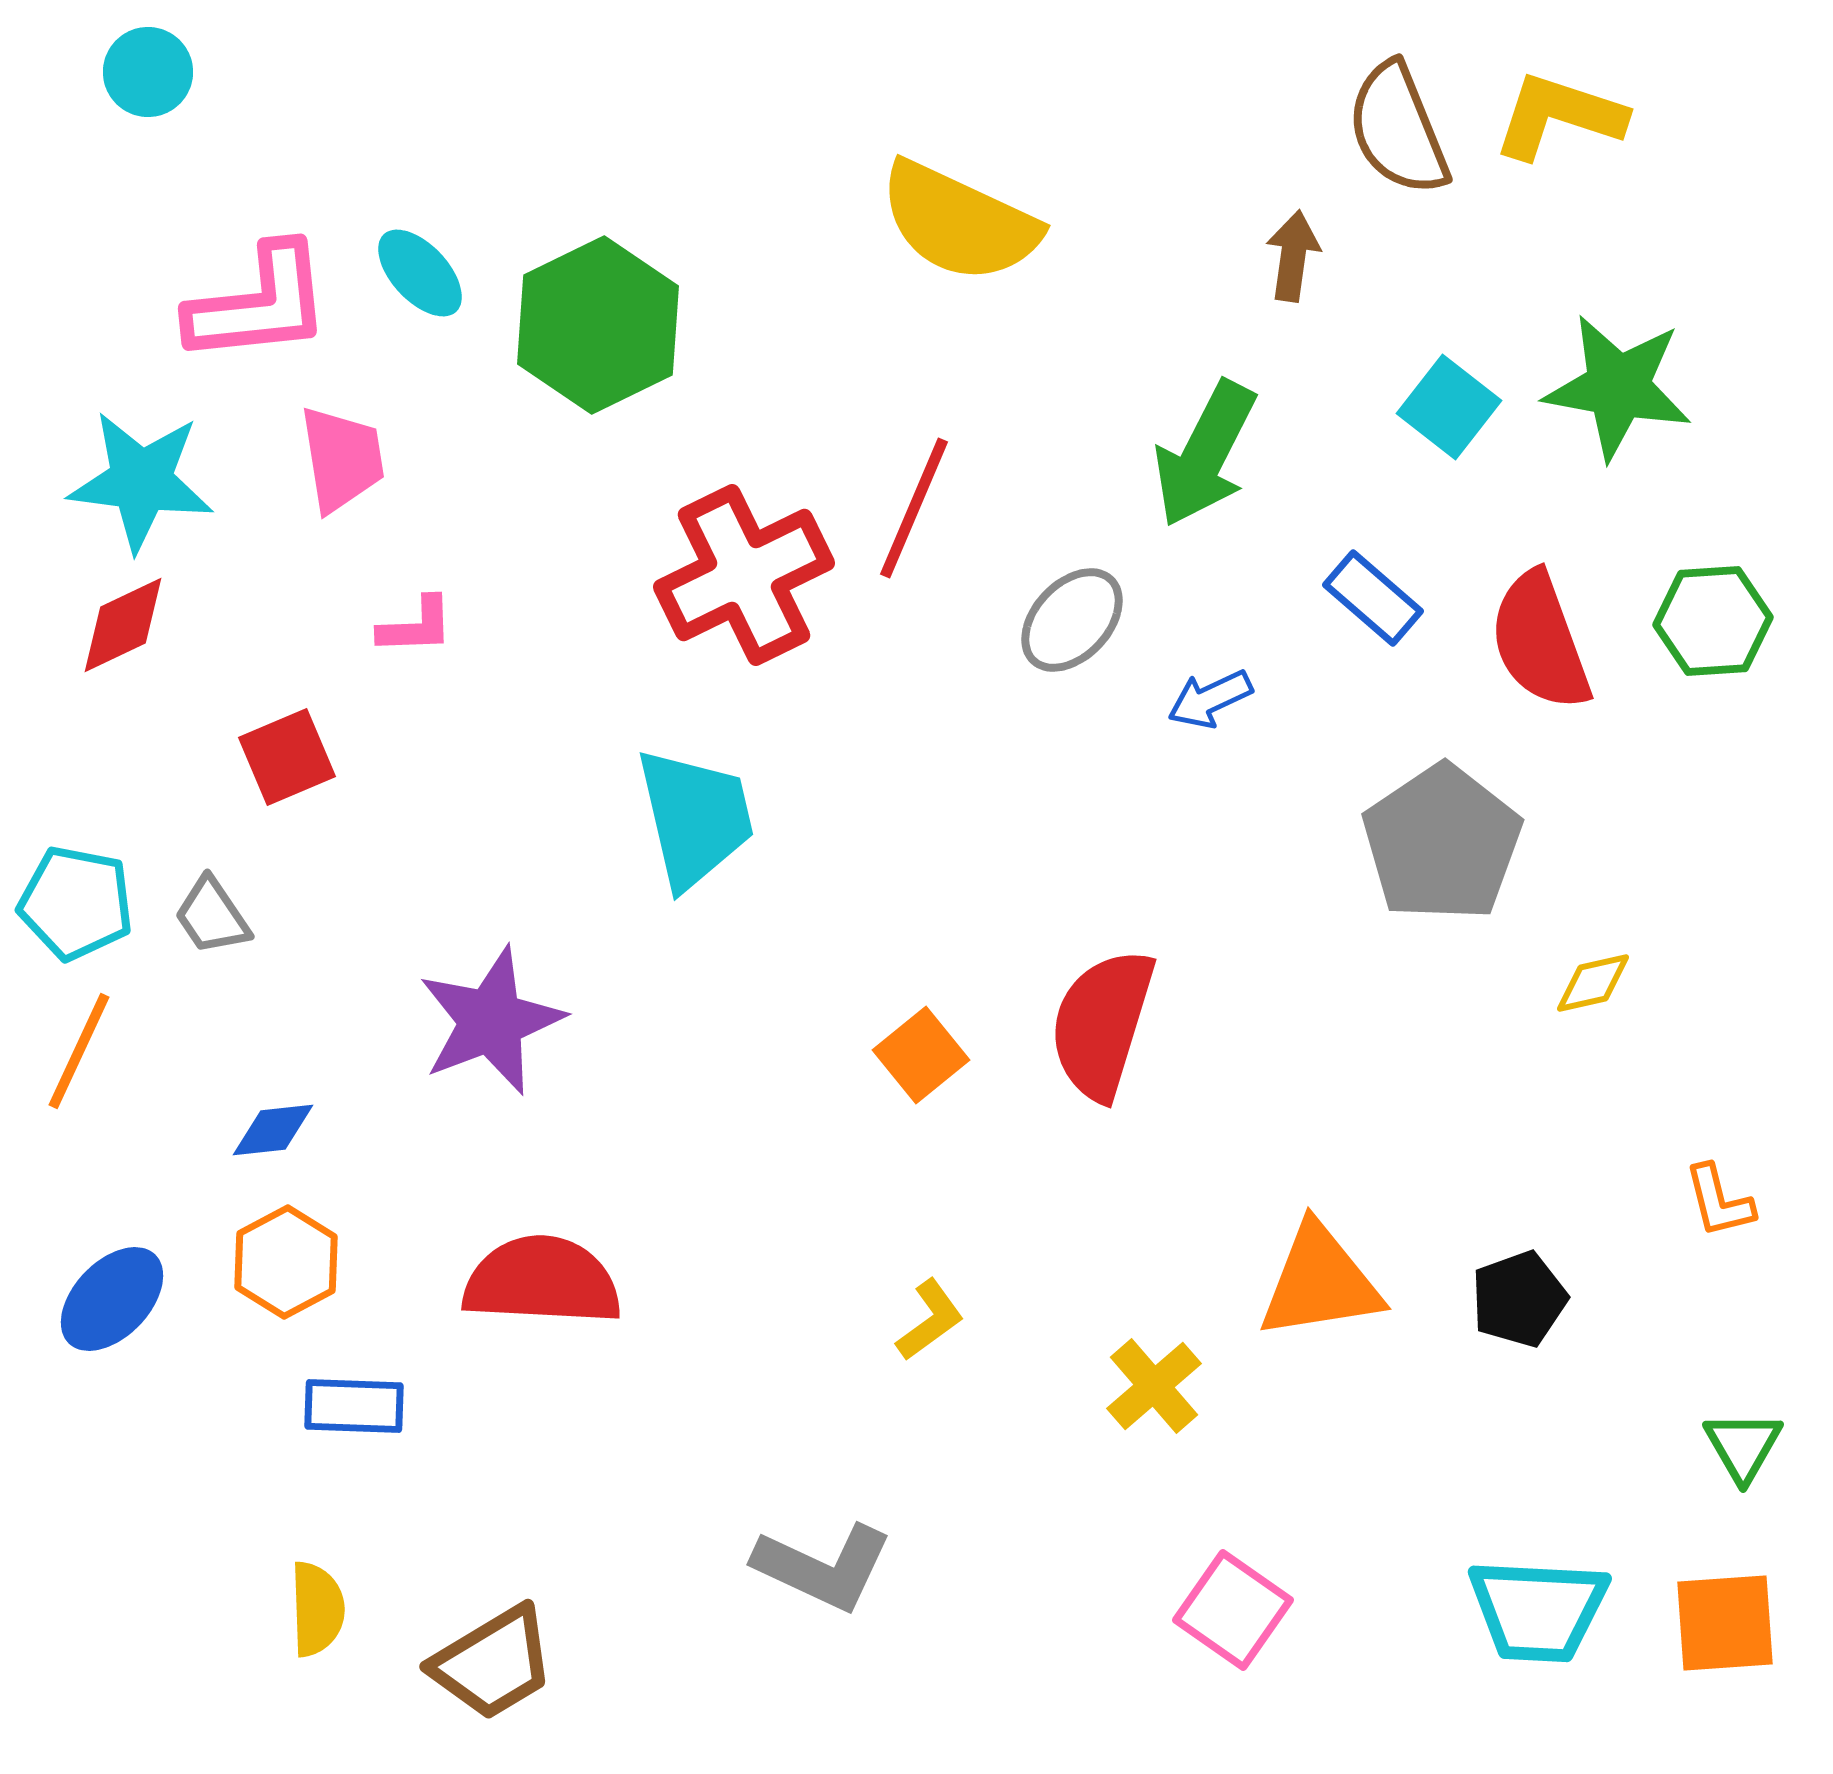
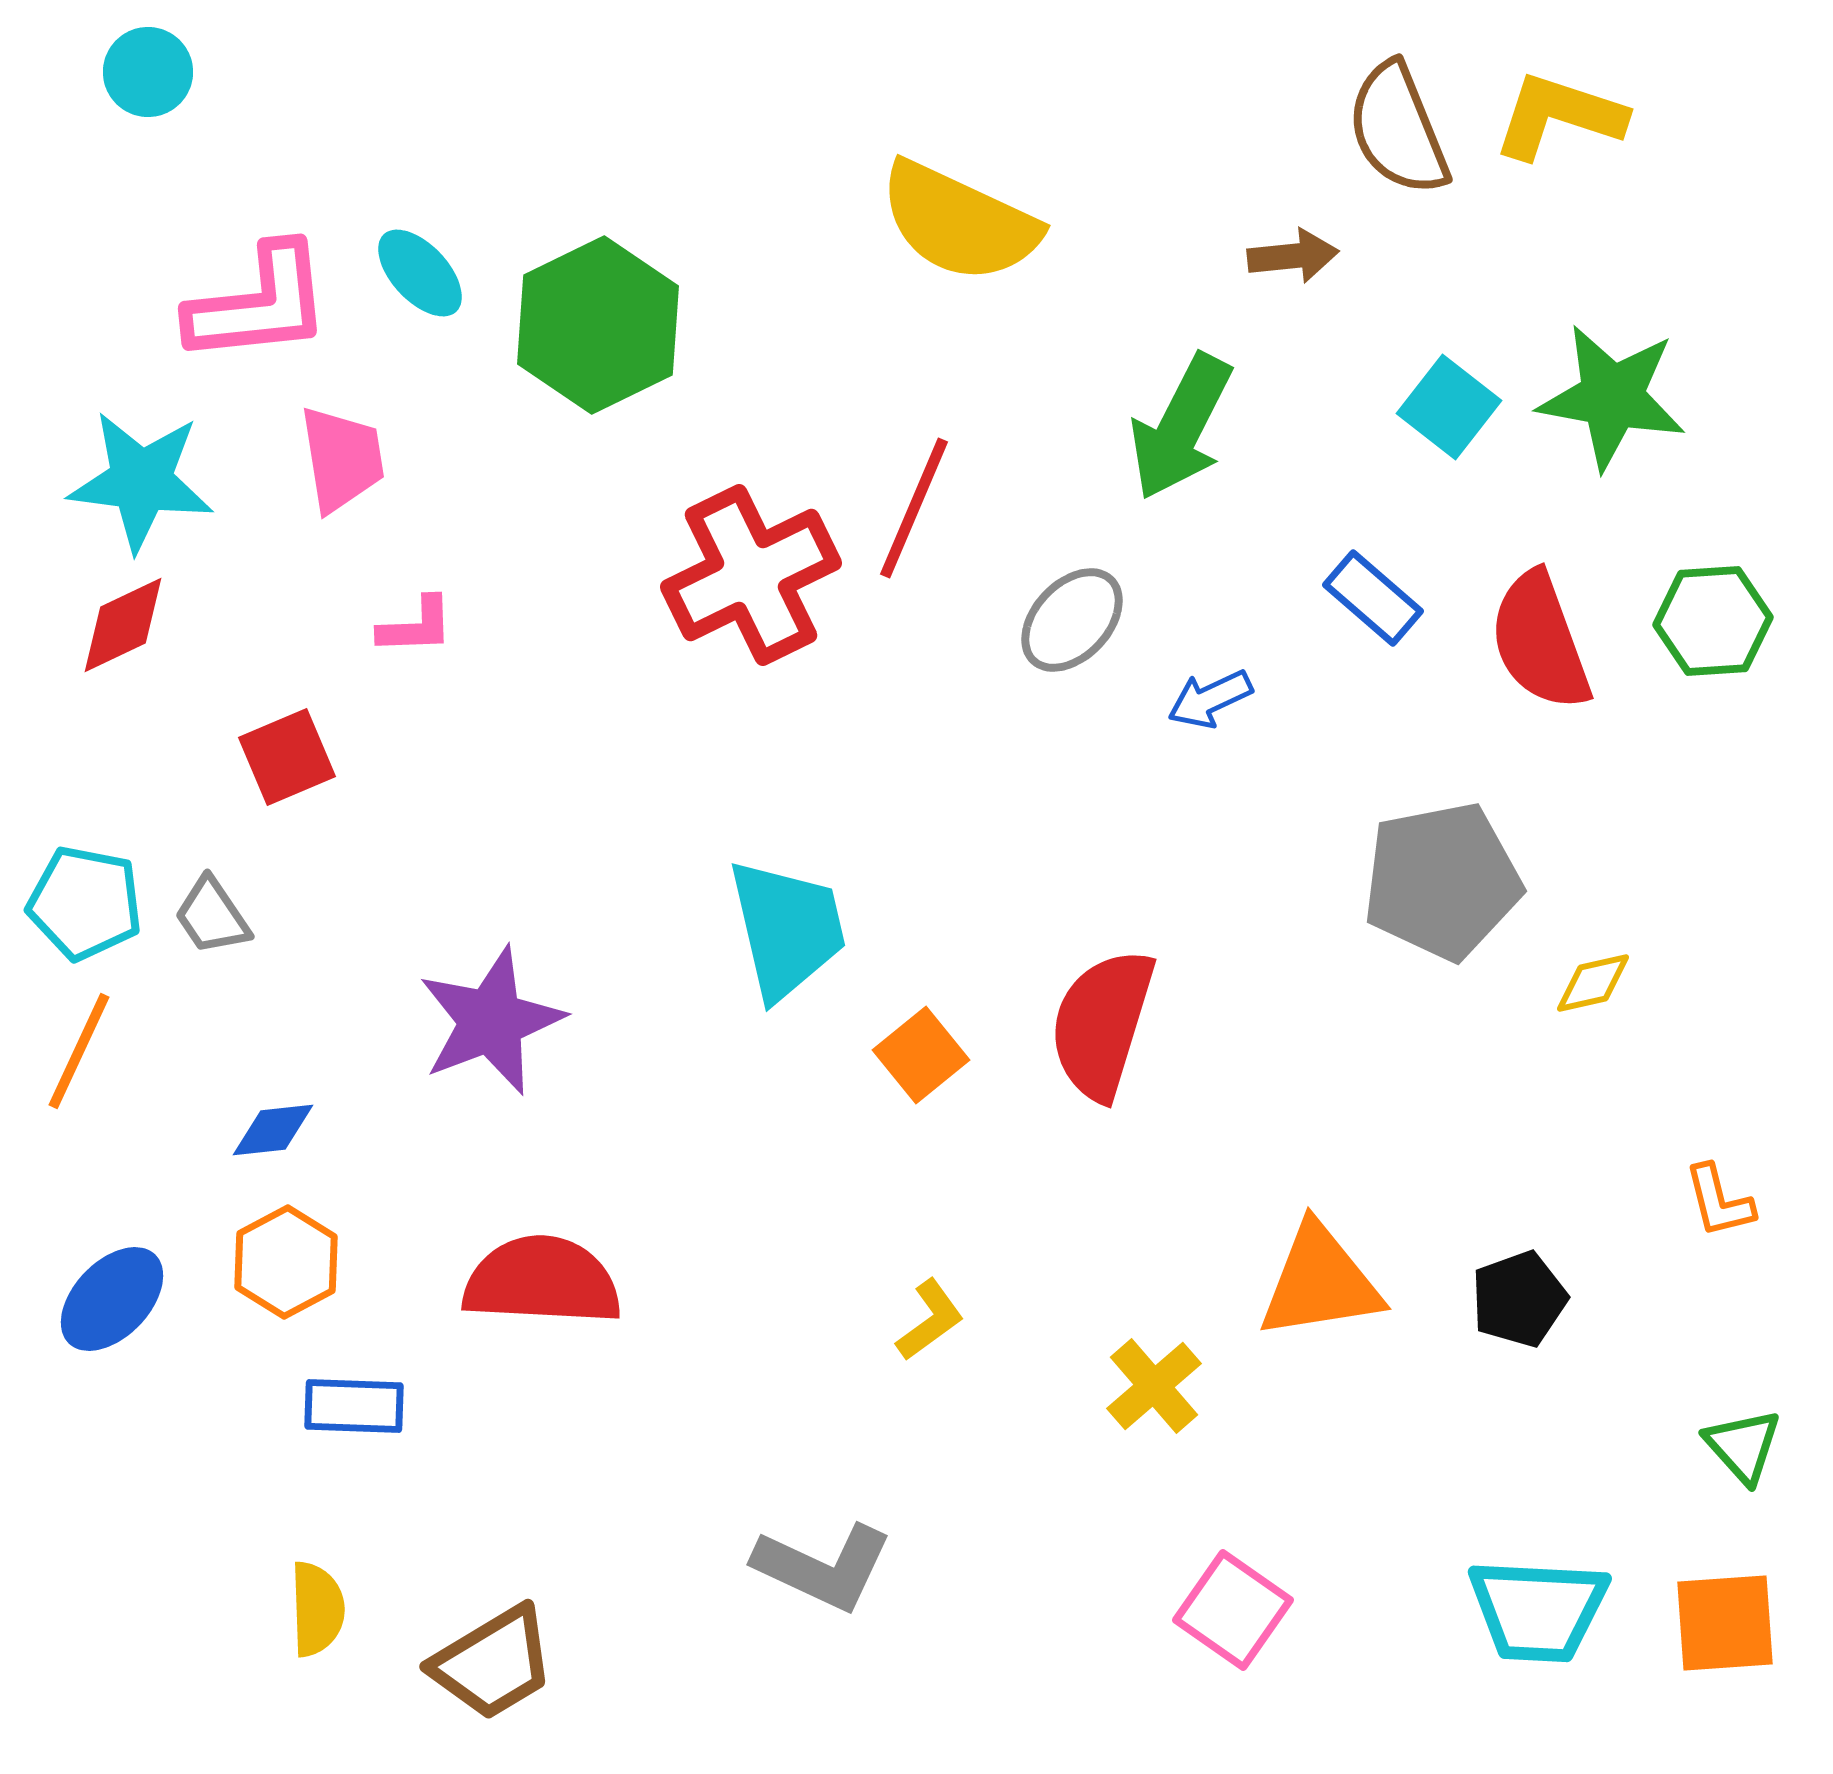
brown arrow at (1293, 256): rotated 76 degrees clockwise
green star at (1618, 387): moved 6 px left, 10 px down
green arrow at (1205, 454): moved 24 px left, 27 px up
red cross at (744, 575): moved 7 px right
cyan trapezoid at (695, 818): moved 92 px right, 111 px down
gray pentagon at (1442, 843): moved 38 px down; rotated 23 degrees clockwise
cyan pentagon at (76, 903): moved 9 px right
green triangle at (1743, 1446): rotated 12 degrees counterclockwise
